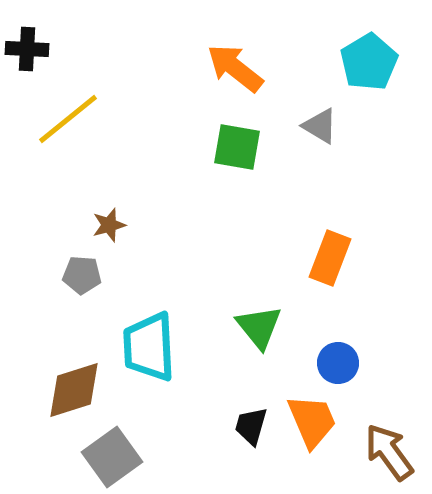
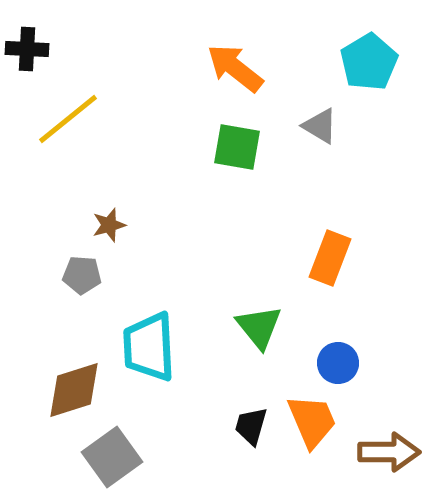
brown arrow: rotated 126 degrees clockwise
